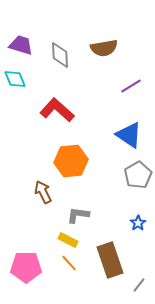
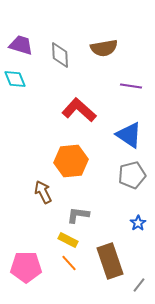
purple line: rotated 40 degrees clockwise
red L-shape: moved 22 px right
gray pentagon: moved 6 px left; rotated 16 degrees clockwise
brown rectangle: moved 1 px down
